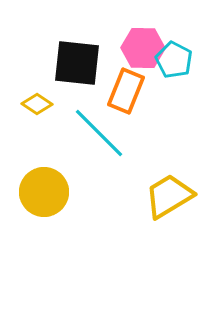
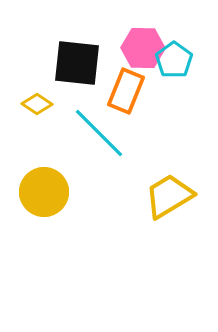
cyan pentagon: rotated 9 degrees clockwise
